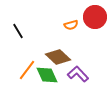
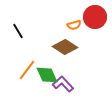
orange semicircle: moved 3 px right
brown diamond: moved 7 px right, 10 px up; rotated 10 degrees counterclockwise
purple L-shape: moved 15 px left, 10 px down
